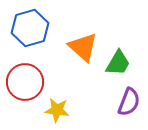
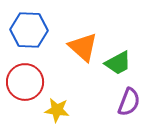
blue hexagon: moved 1 px left, 2 px down; rotated 18 degrees clockwise
green trapezoid: rotated 32 degrees clockwise
